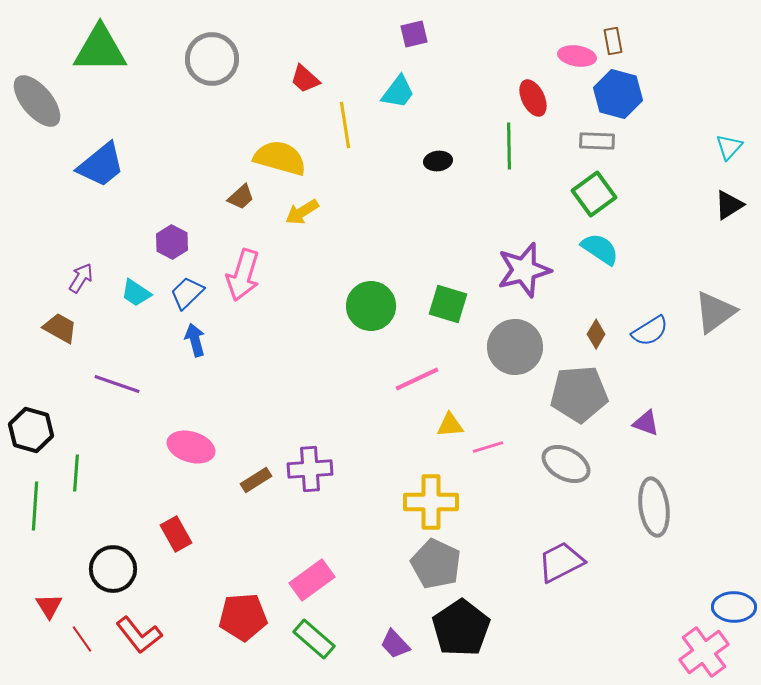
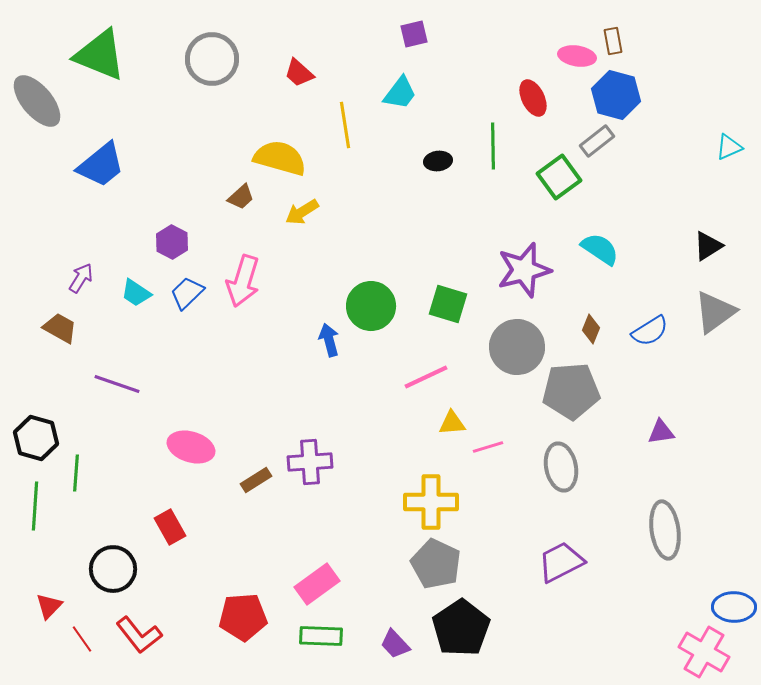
green triangle at (100, 49): moved 6 px down; rotated 22 degrees clockwise
red trapezoid at (305, 79): moved 6 px left, 6 px up
cyan trapezoid at (398, 92): moved 2 px right, 1 px down
blue hexagon at (618, 94): moved 2 px left, 1 px down
gray rectangle at (597, 141): rotated 40 degrees counterclockwise
green line at (509, 146): moved 16 px left
cyan triangle at (729, 147): rotated 24 degrees clockwise
green square at (594, 194): moved 35 px left, 17 px up
black triangle at (729, 205): moved 21 px left, 41 px down
pink arrow at (243, 275): moved 6 px down
brown diamond at (596, 334): moved 5 px left, 5 px up; rotated 8 degrees counterclockwise
blue arrow at (195, 340): moved 134 px right
gray circle at (515, 347): moved 2 px right
pink line at (417, 379): moved 9 px right, 2 px up
gray pentagon at (579, 394): moved 8 px left, 3 px up
purple triangle at (646, 423): moved 15 px right, 9 px down; rotated 28 degrees counterclockwise
yellow triangle at (450, 425): moved 2 px right, 2 px up
black hexagon at (31, 430): moved 5 px right, 8 px down
gray ellipse at (566, 464): moved 5 px left, 3 px down; rotated 51 degrees clockwise
purple cross at (310, 469): moved 7 px up
gray ellipse at (654, 507): moved 11 px right, 23 px down
red rectangle at (176, 534): moved 6 px left, 7 px up
pink rectangle at (312, 580): moved 5 px right, 4 px down
red triangle at (49, 606): rotated 16 degrees clockwise
green rectangle at (314, 639): moved 7 px right, 3 px up; rotated 39 degrees counterclockwise
pink cross at (704, 652): rotated 24 degrees counterclockwise
